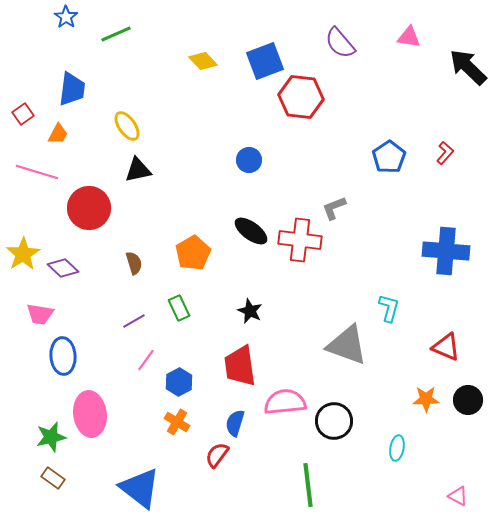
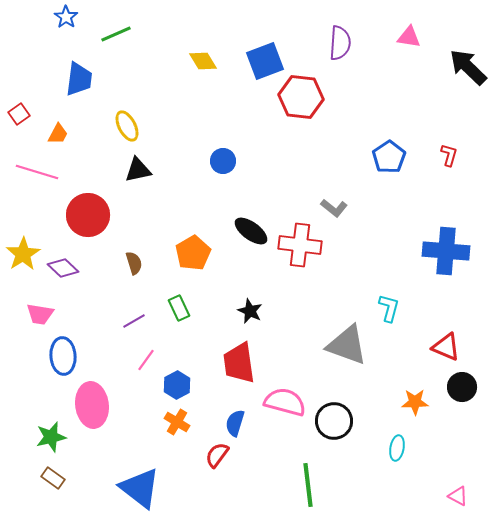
purple semicircle at (340, 43): rotated 136 degrees counterclockwise
yellow diamond at (203, 61): rotated 12 degrees clockwise
blue trapezoid at (72, 89): moved 7 px right, 10 px up
red square at (23, 114): moved 4 px left
yellow ellipse at (127, 126): rotated 8 degrees clockwise
red L-shape at (445, 153): moved 4 px right, 2 px down; rotated 25 degrees counterclockwise
blue circle at (249, 160): moved 26 px left, 1 px down
red circle at (89, 208): moved 1 px left, 7 px down
gray L-shape at (334, 208): rotated 120 degrees counterclockwise
red cross at (300, 240): moved 5 px down
red trapezoid at (240, 366): moved 1 px left, 3 px up
blue hexagon at (179, 382): moved 2 px left, 3 px down
orange star at (426, 399): moved 11 px left, 3 px down
black circle at (468, 400): moved 6 px left, 13 px up
pink semicircle at (285, 402): rotated 21 degrees clockwise
pink ellipse at (90, 414): moved 2 px right, 9 px up
